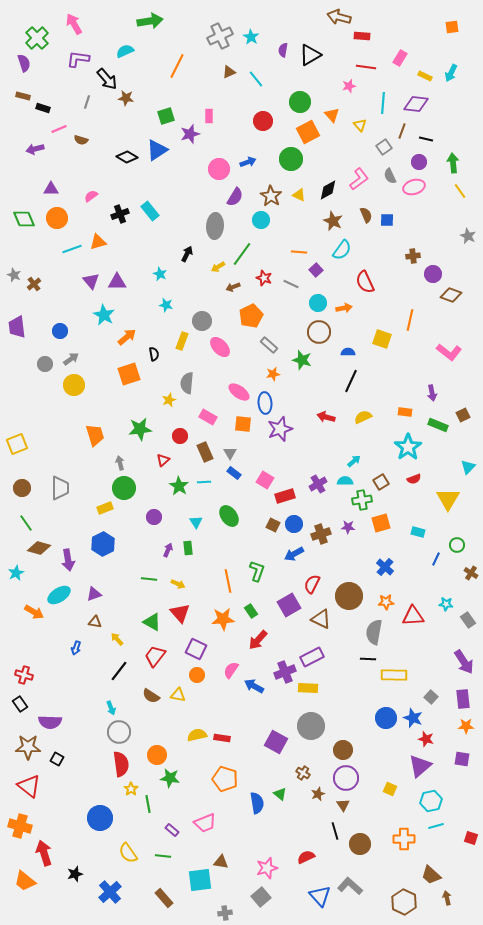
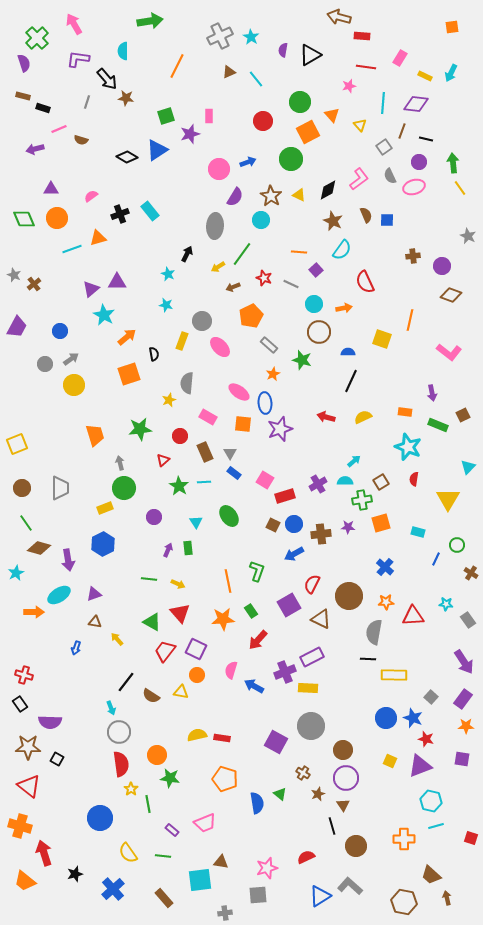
cyan semicircle at (125, 51): moved 2 px left; rotated 66 degrees counterclockwise
yellow line at (460, 191): moved 3 px up
orange triangle at (98, 242): moved 4 px up
cyan star at (160, 274): moved 8 px right
purple circle at (433, 274): moved 9 px right, 8 px up
purple triangle at (91, 281): moved 8 px down; rotated 30 degrees clockwise
cyan circle at (318, 303): moved 4 px left, 1 px down
purple trapezoid at (17, 327): rotated 145 degrees counterclockwise
orange star at (273, 374): rotated 16 degrees counterclockwise
cyan star at (408, 447): rotated 16 degrees counterclockwise
red semicircle at (414, 479): rotated 120 degrees clockwise
brown cross at (321, 534): rotated 12 degrees clockwise
orange arrow at (34, 612): rotated 30 degrees counterclockwise
red trapezoid at (155, 656): moved 10 px right, 5 px up
pink semicircle at (231, 670): rotated 18 degrees counterclockwise
black line at (119, 671): moved 7 px right, 11 px down
yellow triangle at (178, 695): moved 3 px right, 3 px up
purple rectangle at (463, 699): rotated 42 degrees clockwise
purple triangle at (420, 766): rotated 20 degrees clockwise
yellow square at (390, 789): moved 28 px up
cyan hexagon at (431, 801): rotated 25 degrees clockwise
black line at (335, 831): moved 3 px left, 5 px up
brown circle at (360, 844): moved 4 px left, 2 px down
blue cross at (110, 892): moved 3 px right, 3 px up
blue triangle at (320, 896): rotated 40 degrees clockwise
gray square at (261, 897): moved 3 px left, 2 px up; rotated 36 degrees clockwise
brown hexagon at (404, 902): rotated 15 degrees counterclockwise
